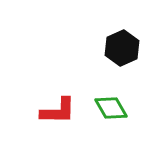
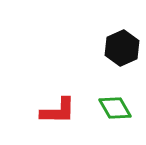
green diamond: moved 4 px right
